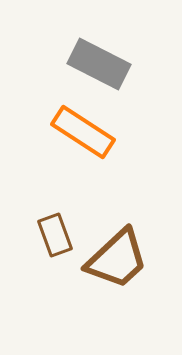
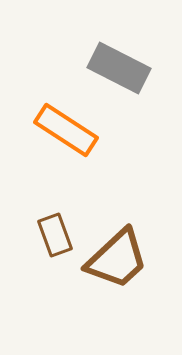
gray rectangle: moved 20 px right, 4 px down
orange rectangle: moved 17 px left, 2 px up
